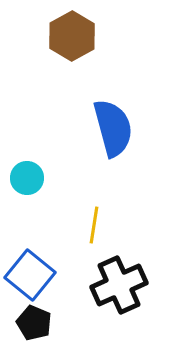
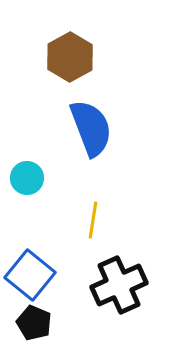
brown hexagon: moved 2 px left, 21 px down
blue semicircle: moved 22 px left; rotated 6 degrees counterclockwise
yellow line: moved 1 px left, 5 px up
